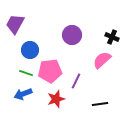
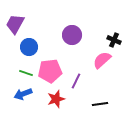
black cross: moved 2 px right, 3 px down
blue circle: moved 1 px left, 3 px up
